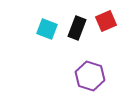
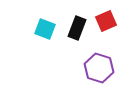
cyan square: moved 2 px left
purple hexagon: moved 9 px right, 8 px up
